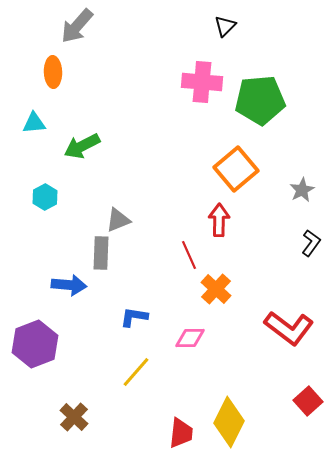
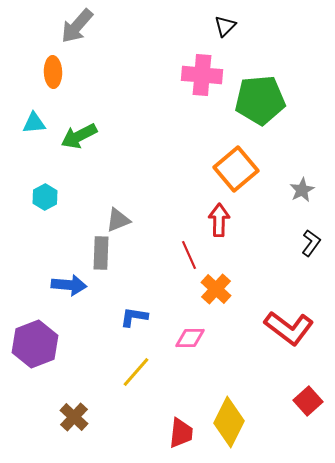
pink cross: moved 7 px up
green arrow: moved 3 px left, 10 px up
